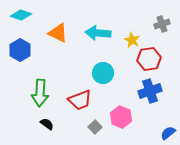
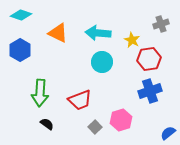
gray cross: moved 1 px left
cyan circle: moved 1 px left, 11 px up
pink hexagon: moved 3 px down; rotated 20 degrees clockwise
